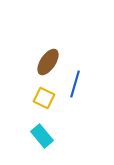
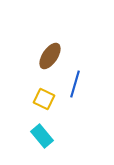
brown ellipse: moved 2 px right, 6 px up
yellow square: moved 1 px down
